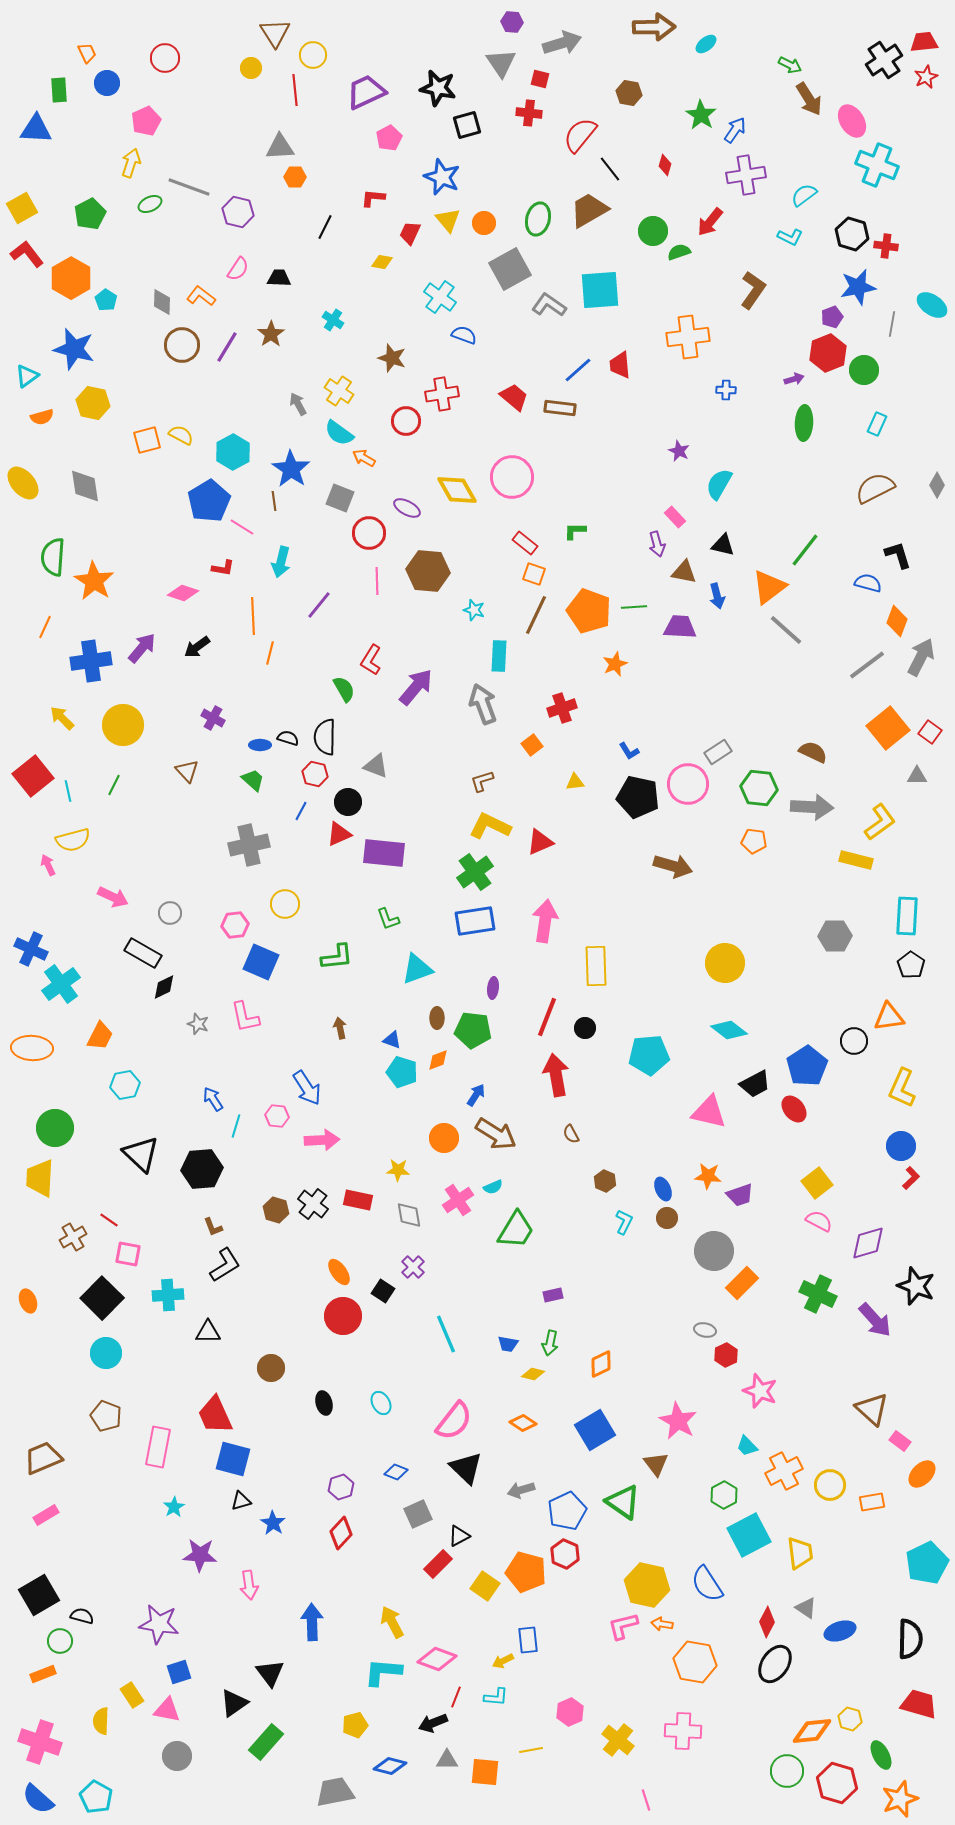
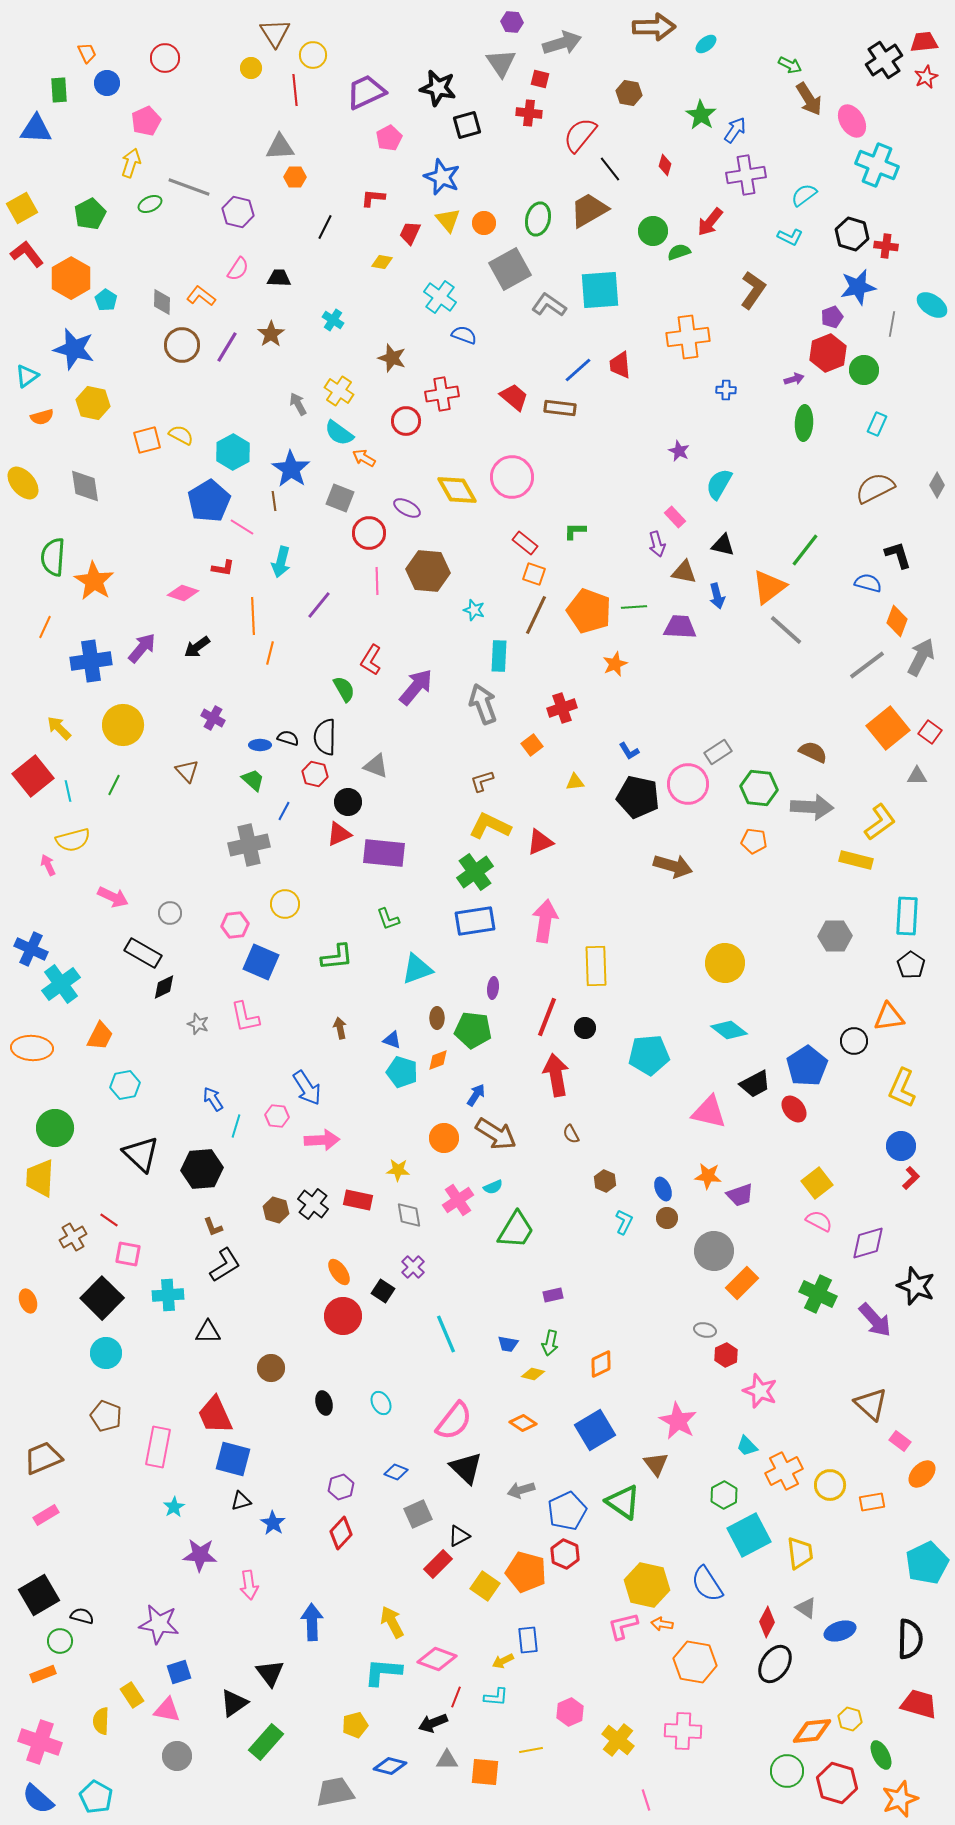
yellow arrow at (62, 718): moved 3 px left, 10 px down
blue line at (301, 811): moved 17 px left
brown triangle at (872, 1409): moved 1 px left, 5 px up
